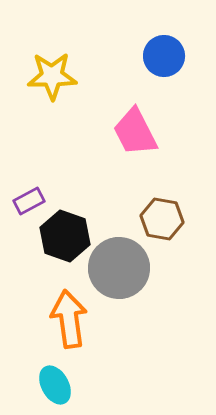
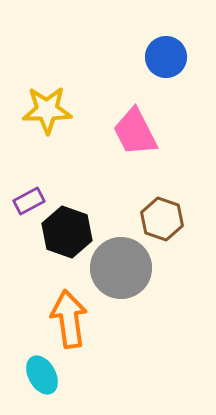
blue circle: moved 2 px right, 1 px down
yellow star: moved 5 px left, 34 px down
brown hexagon: rotated 9 degrees clockwise
black hexagon: moved 2 px right, 4 px up
gray circle: moved 2 px right
cyan ellipse: moved 13 px left, 10 px up
